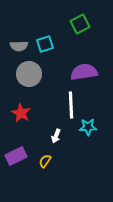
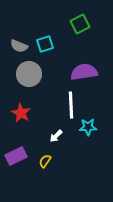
gray semicircle: rotated 24 degrees clockwise
white arrow: rotated 24 degrees clockwise
